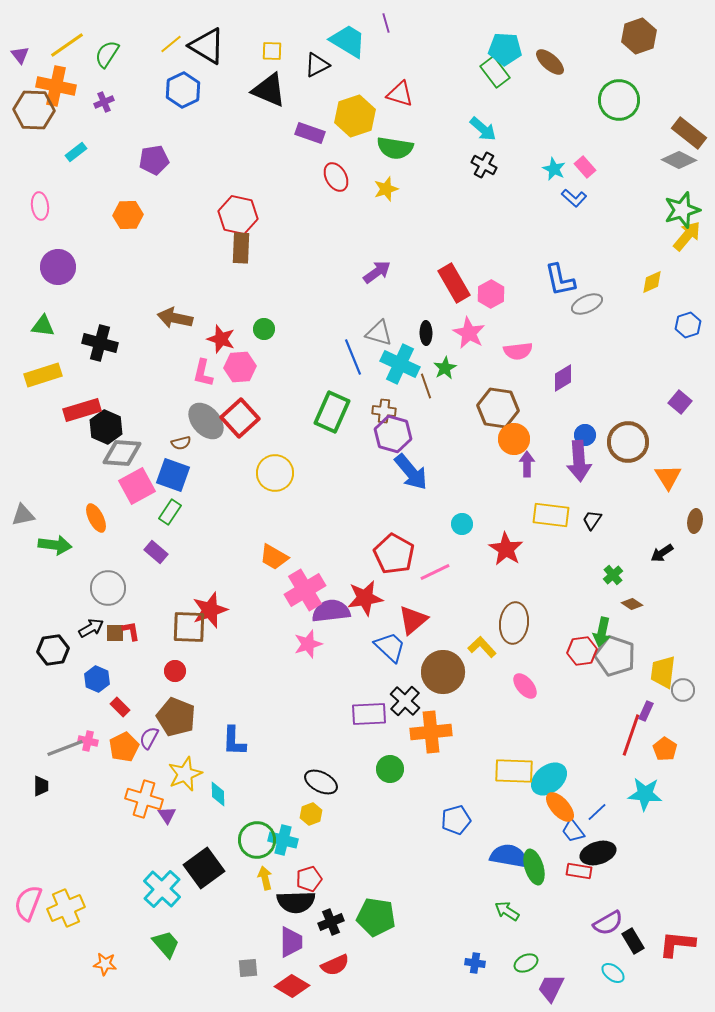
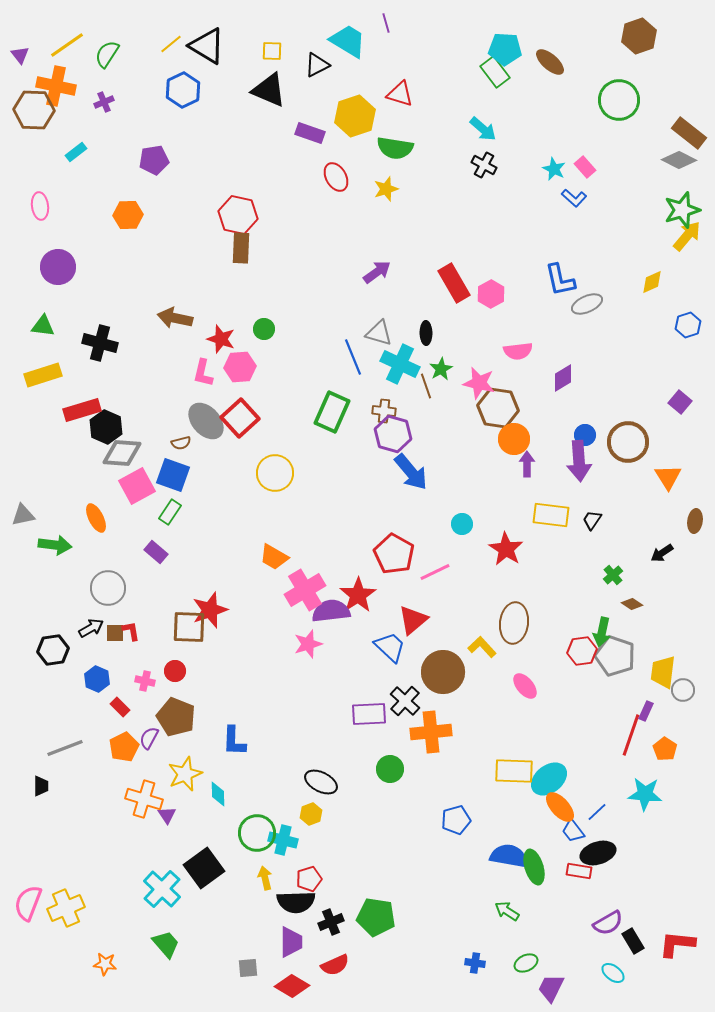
pink star at (469, 333): moved 10 px right, 50 px down; rotated 16 degrees counterclockwise
green star at (445, 368): moved 4 px left, 1 px down
red star at (365, 598): moved 7 px left, 3 px up; rotated 24 degrees counterclockwise
pink cross at (88, 741): moved 57 px right, 60 px up
green circle at (257, 840): moved 7 px up
